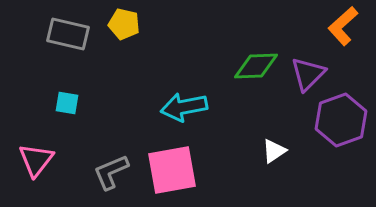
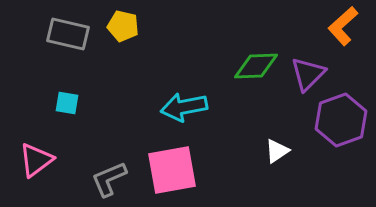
yellow pentagon: moved 1 px left, 2 px down
white triangle: moved 3 px right
pink triangle: rotated 15 degrees clockwise
gray L-shape: moved 2 px left, 7 px down
